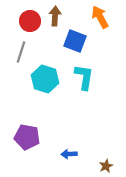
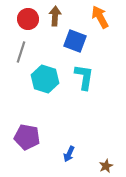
red circle: moved 2 px left, 2 px up
blue arrow: rotated 63 degrees counterclockwise
